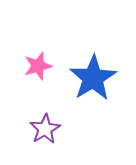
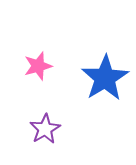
blue star: moved 12 px right
